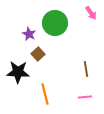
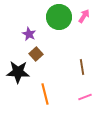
pink arrow: moved 7 px left, 3 px down; rotated 112 degrees counterclockwise
green circle: moved 4 px right, 6 px up
brown square: moved 2 px left
brown line: moved 4 px left, 2 px up
pink line: rotated 16 degrees counterclockwise
